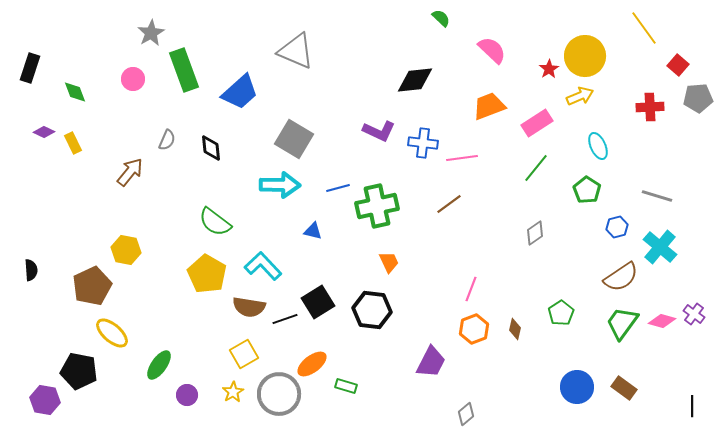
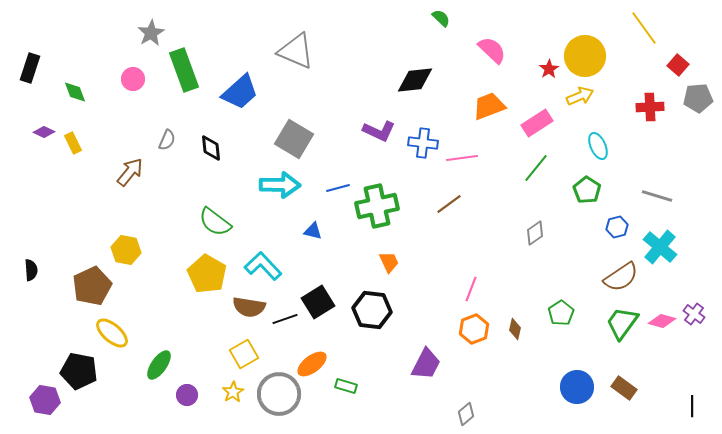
purple trapezoid at (431, 362): moved 5 px left, 2 px down
